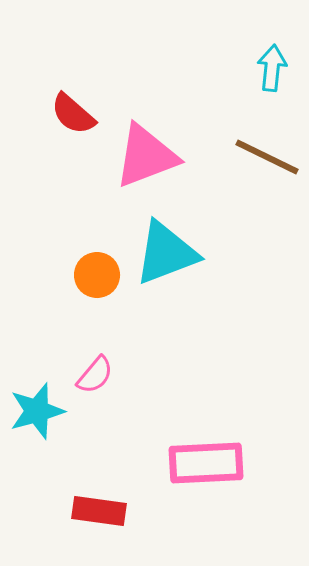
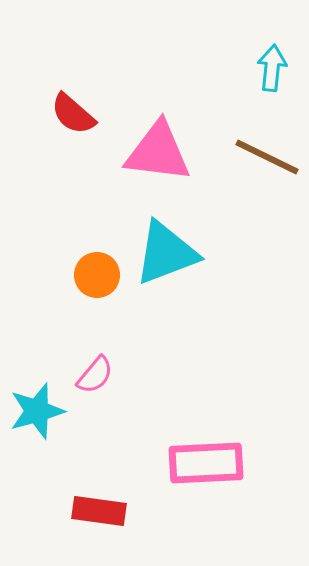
pink triangle: moved 12 px right, 4 px up; rotated 28 degrees clockwise
